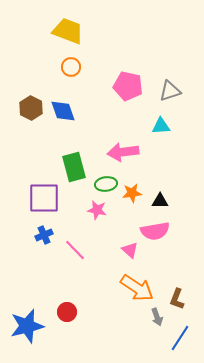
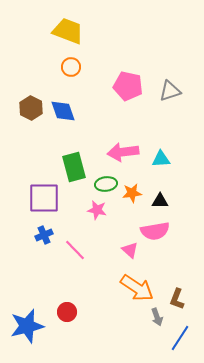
cyan triangle: moved 33 px down
